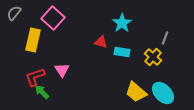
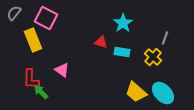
pink square: moved 7 px left; rotated 15 degrees counterclockwise
cyan star: moved 1 px right
yellow rectangle: rotated 35 degrees counterclockwise
pink triangle: rotated 21 degrees counterclockwise
red L-shape: moved 4 px left, 2 px down; rotated 70 degrees counterclockwise
green arrow: moved 1 px left
